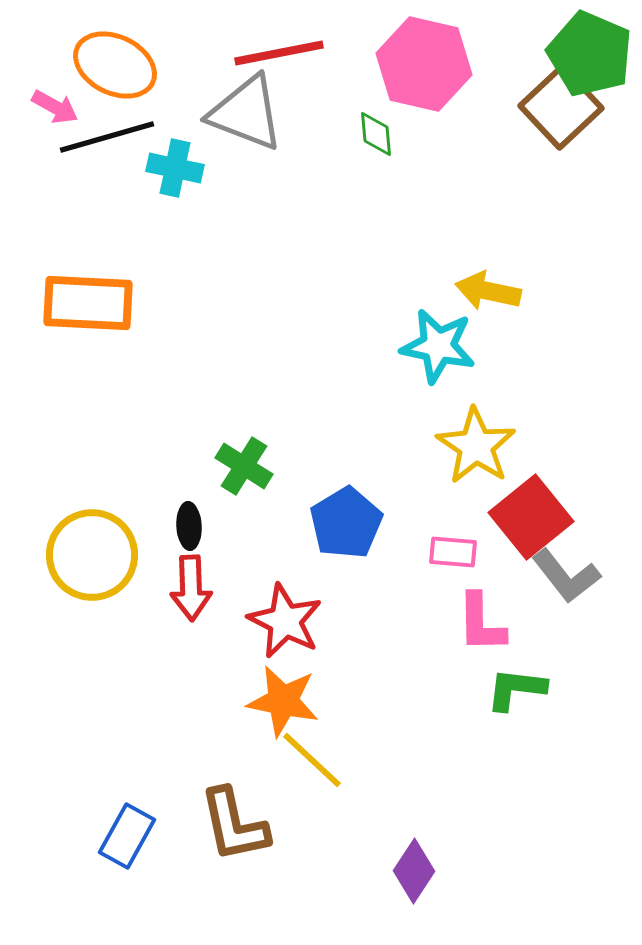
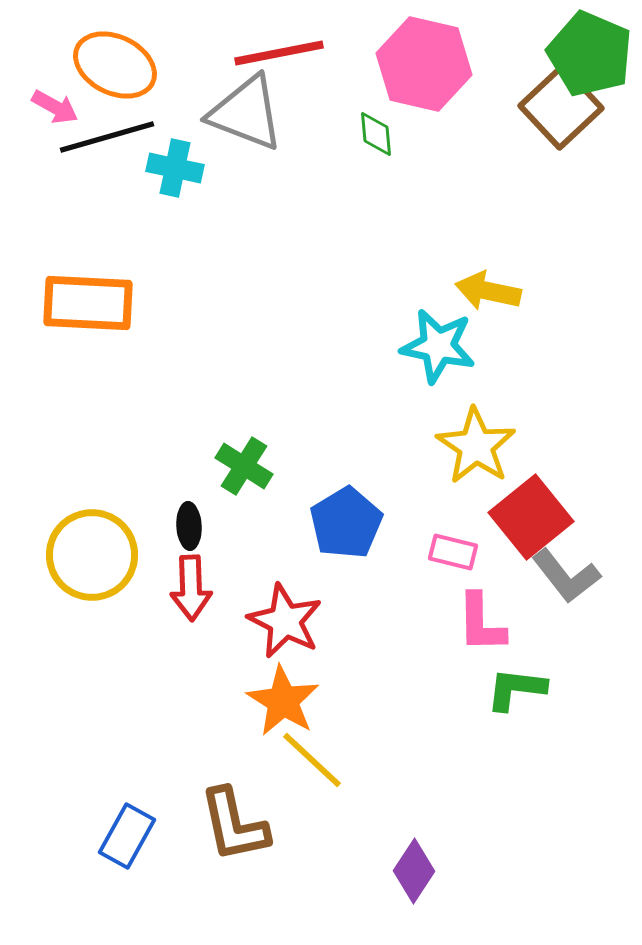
pink rectangle: rotated 9 degrees clockwise
orange star: rotated 20 degrees clockwise
